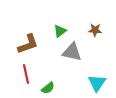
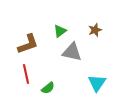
brown star: rotated 24 degrees counterclockwise
